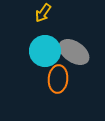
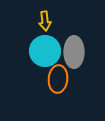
yellow arrow: moved 2 px right, 8 px down; rotated 42 degrees counterclockwise
gray ellipse: rotated 56 degrees clockwise
